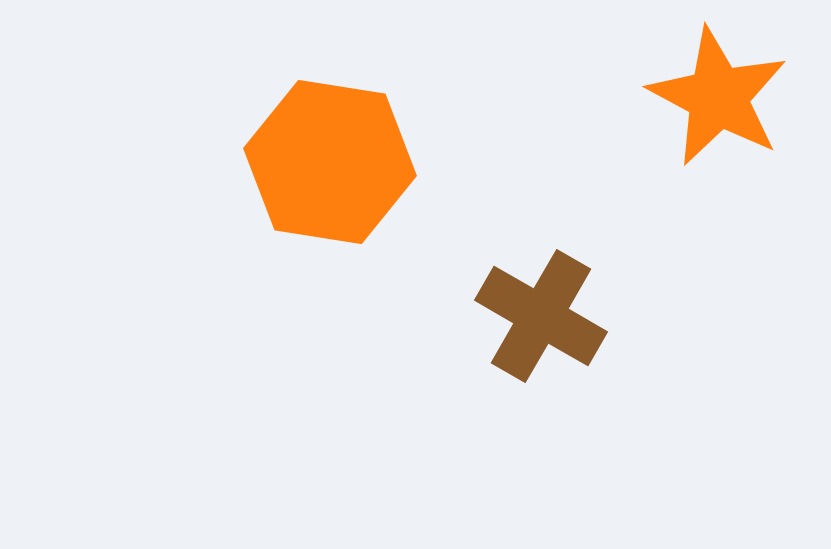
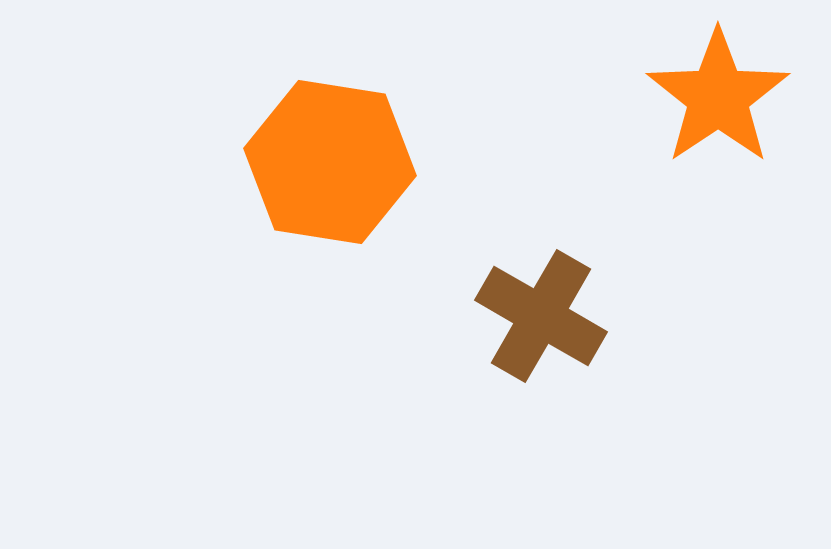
orange star: rotated 10 degrees clockwise
